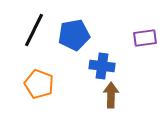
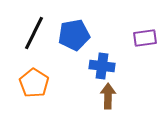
black line: moved 3 px down
orange pentagon: moved 5 px left, 1 px up; rotated 12 degrees clockwise
brown arrow: moved 3 px left, 1 px down
